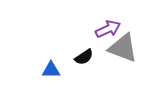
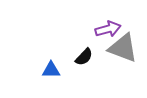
purple arrow: rotated 10 degrees clockwise
black semicircle: rotated 12 degrees counterclockwise
